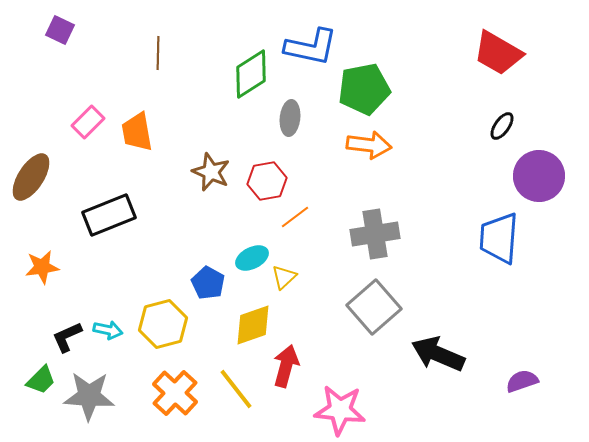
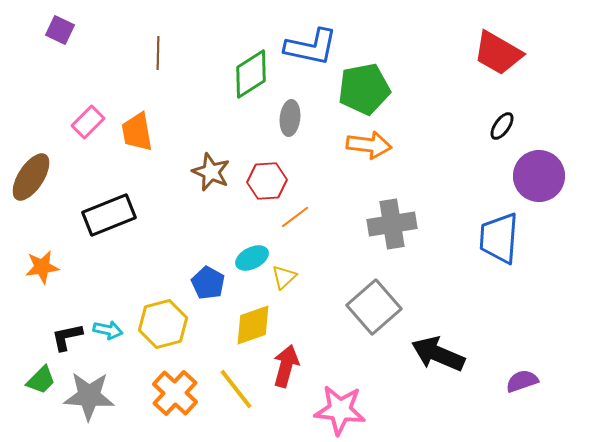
red hexagon: rotated 6 degrees clockwise
gray cross: moved 17 px right, 10 px up
black L-shape: rotated 12 degrees clockwise
